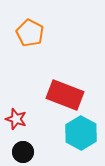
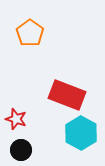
orange pentagon: rotated 8 degrees clockwise
red rectangle: moved 2 px right
black circle: moved 2 px left, 2 px up
